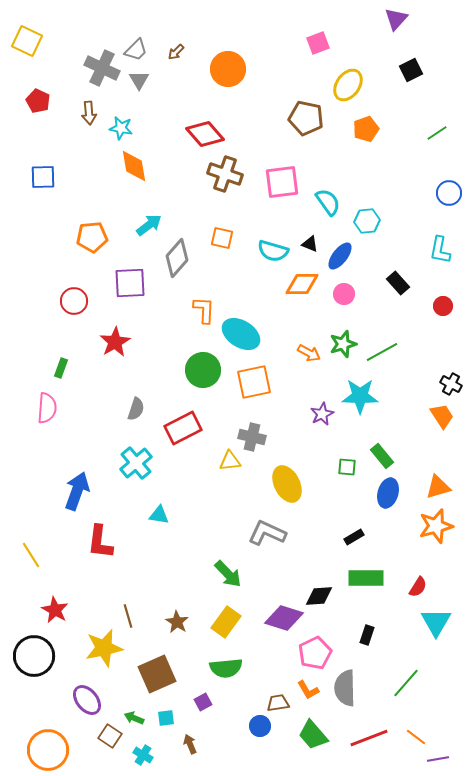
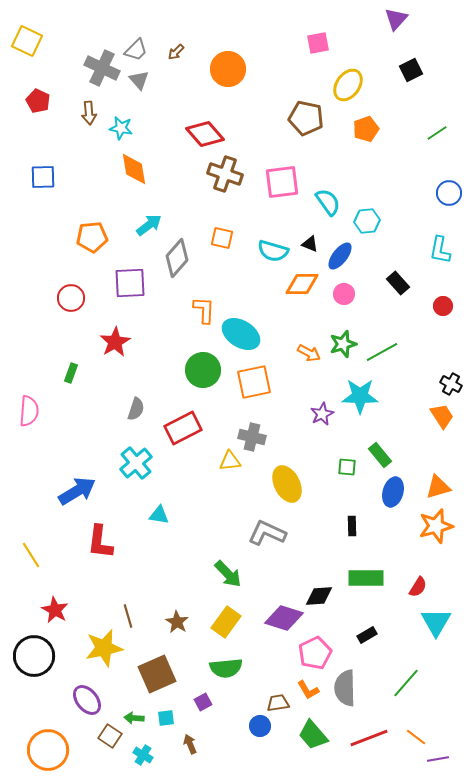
pink square at (318, 43): rotated 10 degrees clockwise
gray triangle at (139, 80): rotated 10 degrees counterclockwise
orange diamond at (134, 166): moved 3 px down
red circle at (74, 301): moved 3 px left, 3 px up
green rectangle at (61, 368): moved 10 px right, 5 px down
pink semicircle at (47, 408): moved 18 px left, 3 px down
green rectangle at (382, 456): moved 2 px left, 1 px up
blue arrow at (77, 491): rotated 39 degrees clockwise
blue ellipse at (388, 493): moved 5 px right, 1 px up
black rectangle at (354, 537): moved 2 px left, 11 px up; rotated 60 degrees counterclockwise
black rectangle at (367, 635): rotated 42 degrees clockwise
green arrow at (134, 718): rotated 18 degrees counterclockwise
